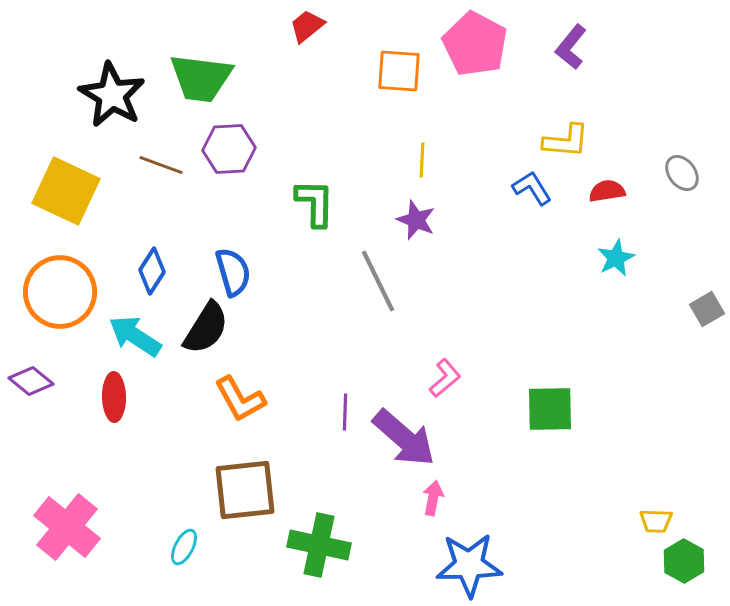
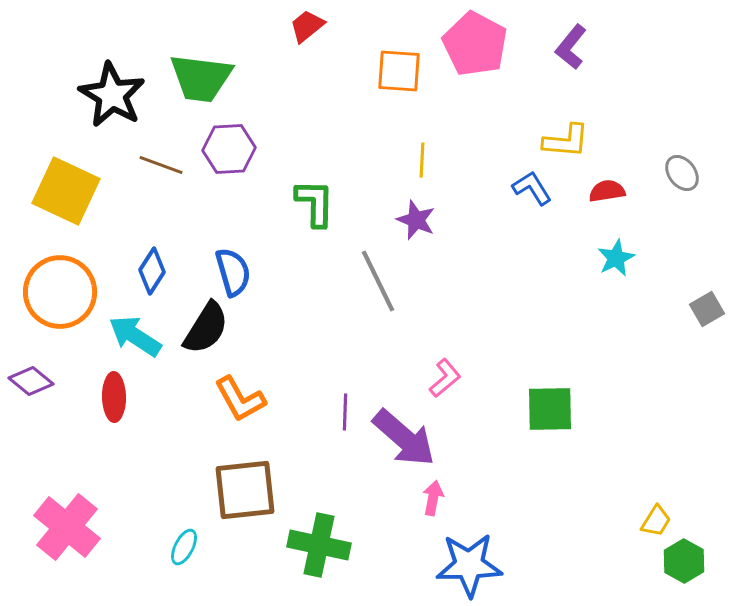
yellow trapezoid: rotated 60 degrees counterclockwise
